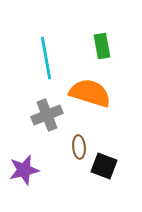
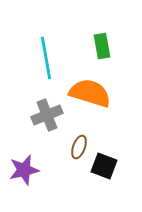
brown ellipse: rotated 25 degrees clockwise
